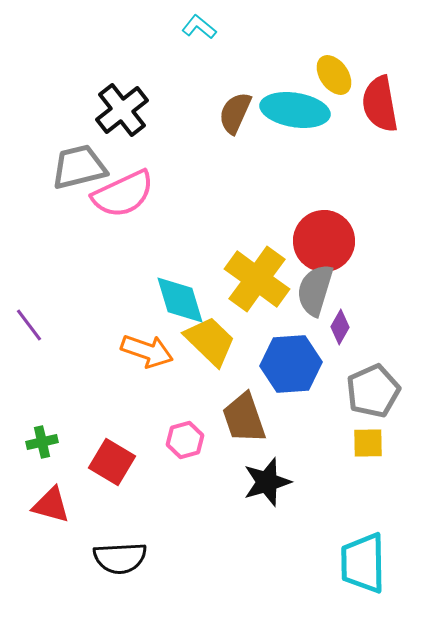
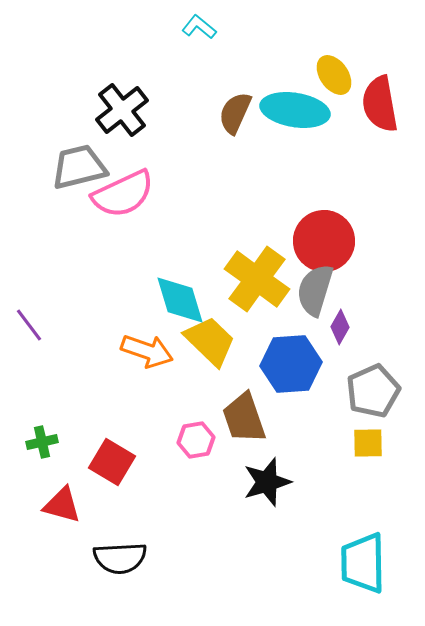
pink hexagon: moved 11 px right; rotated 6 degrees clockwise
red triangle: moved 11 px right
